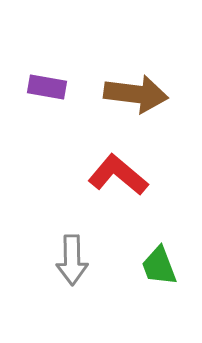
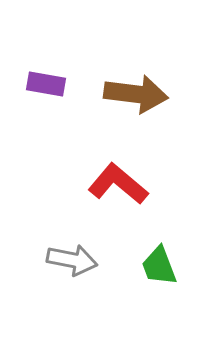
purple rectangle: moved 1 px left, 3 px up
red L-shape: moved 9 px down
gray arrow: rotated 78 degrees counterclockwise
